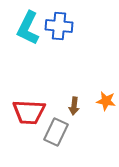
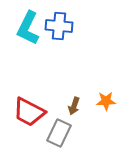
orange star: rotated 12 degrees counterclockwise
brown arrow: rotated 12 degrees clockwise
red trapezoid: rotated 24 degrees clockwise
gray rectangle: moved 3 px right, 1 px down
